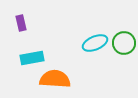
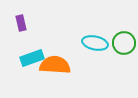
cyan ellipse: rotated 35 degrees clockwise
cyan rectangle: rotated 10 degrees counterclockwise
orange semicircle: moved 14 px up
